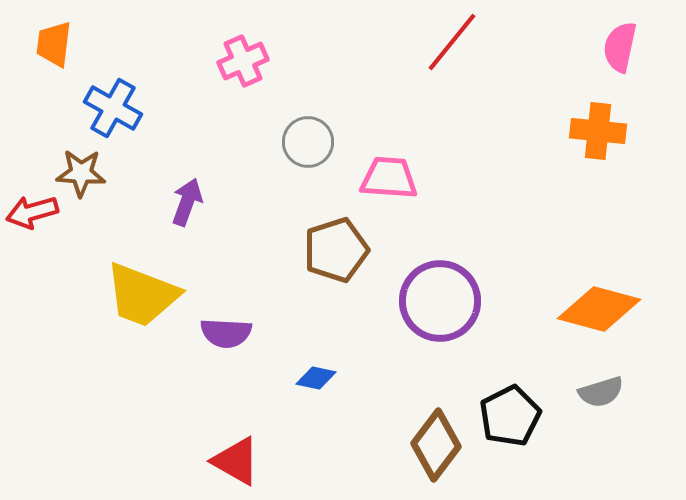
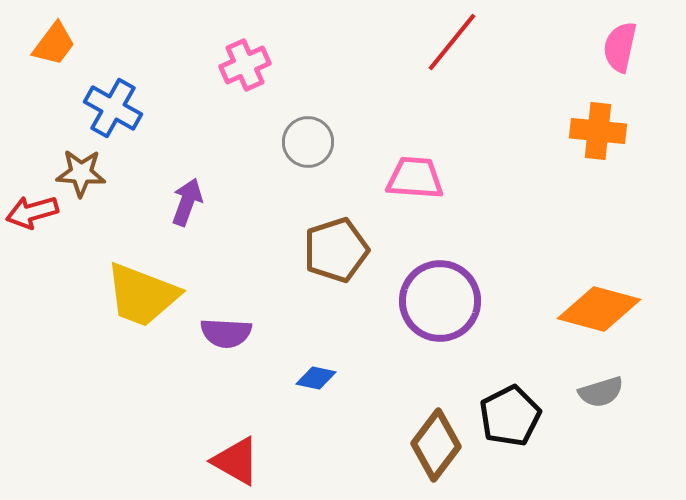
orange trapezoid: rotated 150 degrees counterclockwise
pink cross: moved 2 px right, 4 px down
pink trapezoid: moved 26 px right
